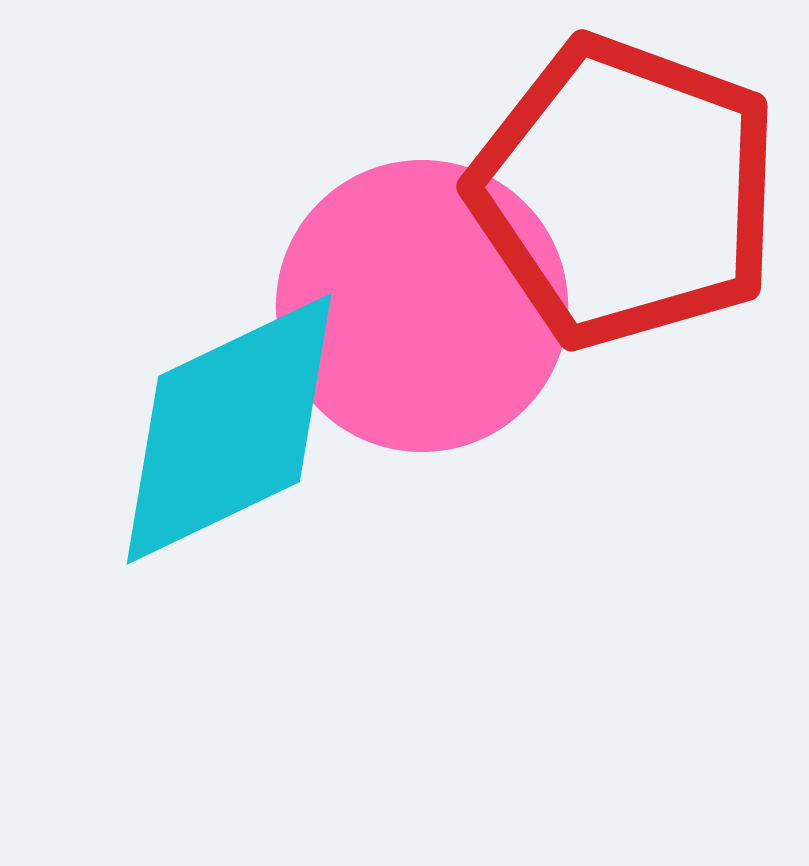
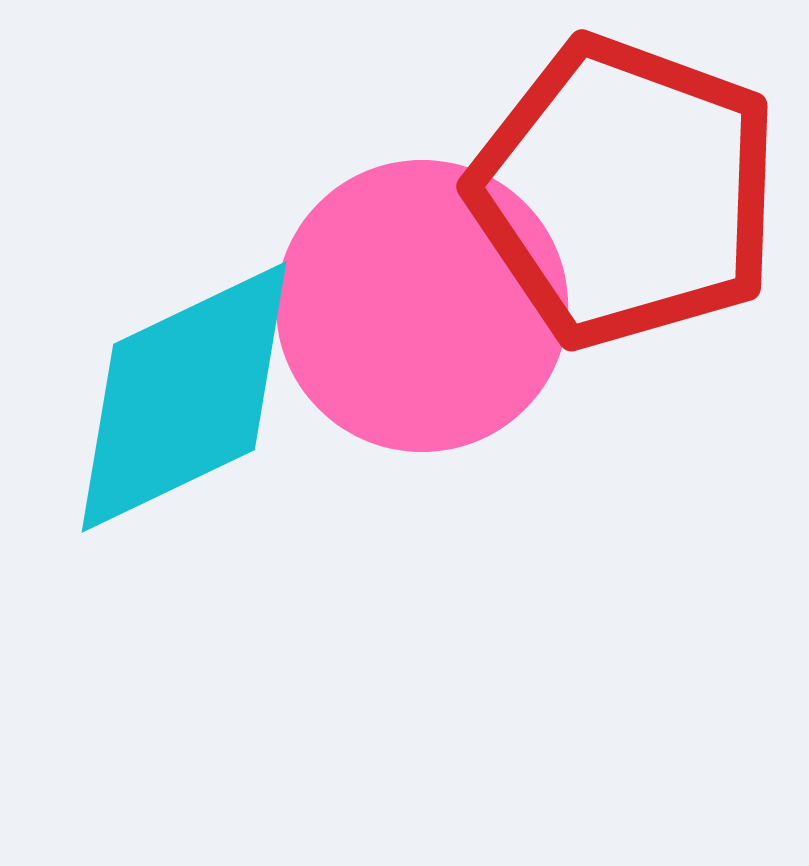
cyan diamond: moved 45 px left, 32 px up
